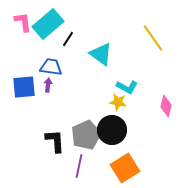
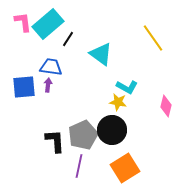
gray pentagon: moved 3 px left
